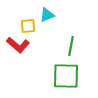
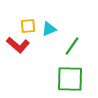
cyan triangle: moved 2 px right, 14 px down
green line: moved 1 px right; rotated 24 degrees clockwise
green square: moved 4 px right, 3 px down
